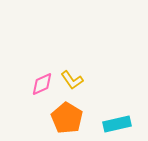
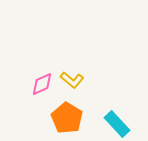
yellow L-shape: rotated 15 degrees counterclockwise
cyan rectangle: rotated 60 degrees clockwise
